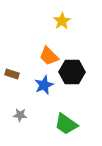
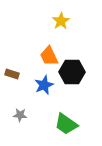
yellow star: moved 1 px left
orange trapezoid: rotated 20 degrees clockwise
